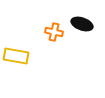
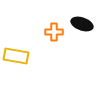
orange cross: rotated 12 degrees counterclockwise
